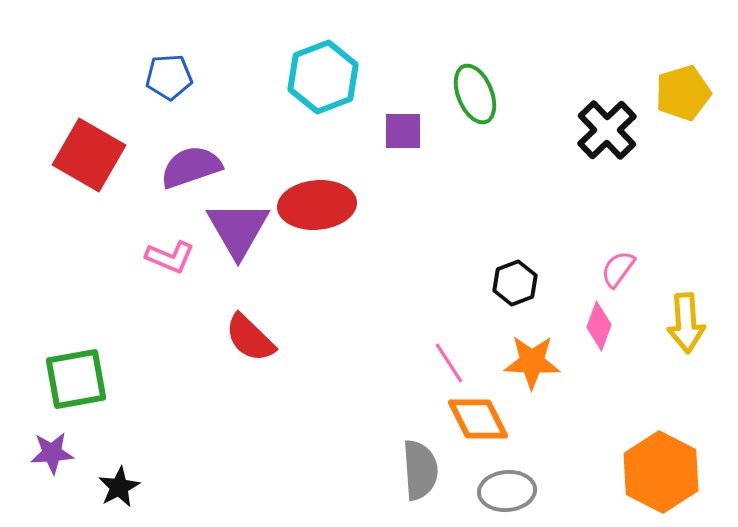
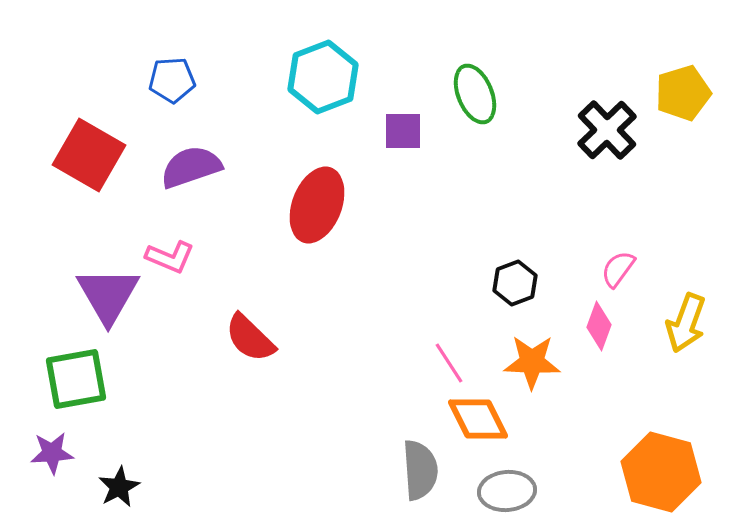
blue pentagon: moved 3 px right, 3 px down
red ellipse: rotated 64 degrees counterclockwise
purple triangle: moved 130 px left, 66 px down
yellow arrow: rotated 24 degrees clockwise
orange hexagon: rotated 12 degrees counterclockwise
